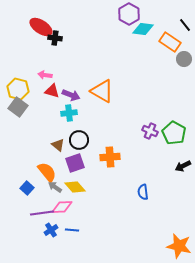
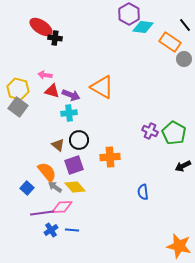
cyan diamond: moved 2 px up
orange triangle: moved 4 px up
purple square: moved 1 px left, 2 px down
